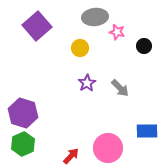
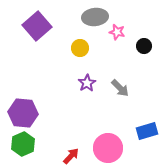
purple hexagon: rotated 12 degrees counterclockwise
blue rectangle: rotated 15 degrees counterclockwise
